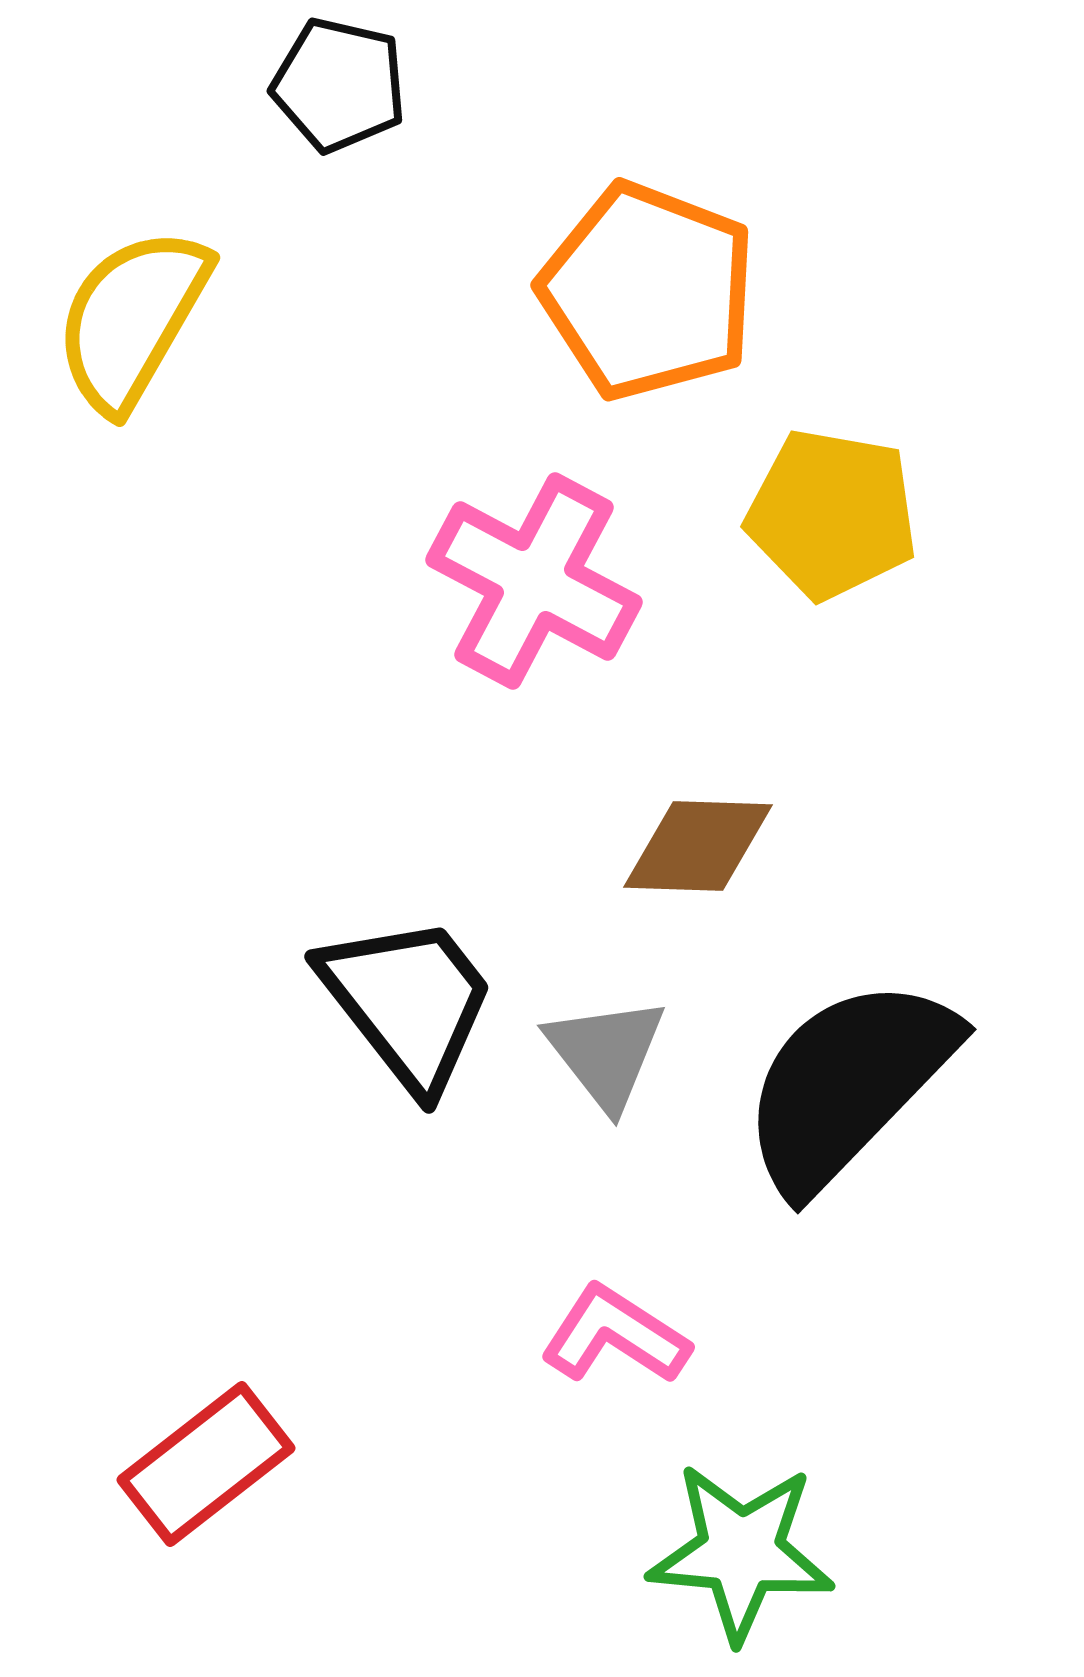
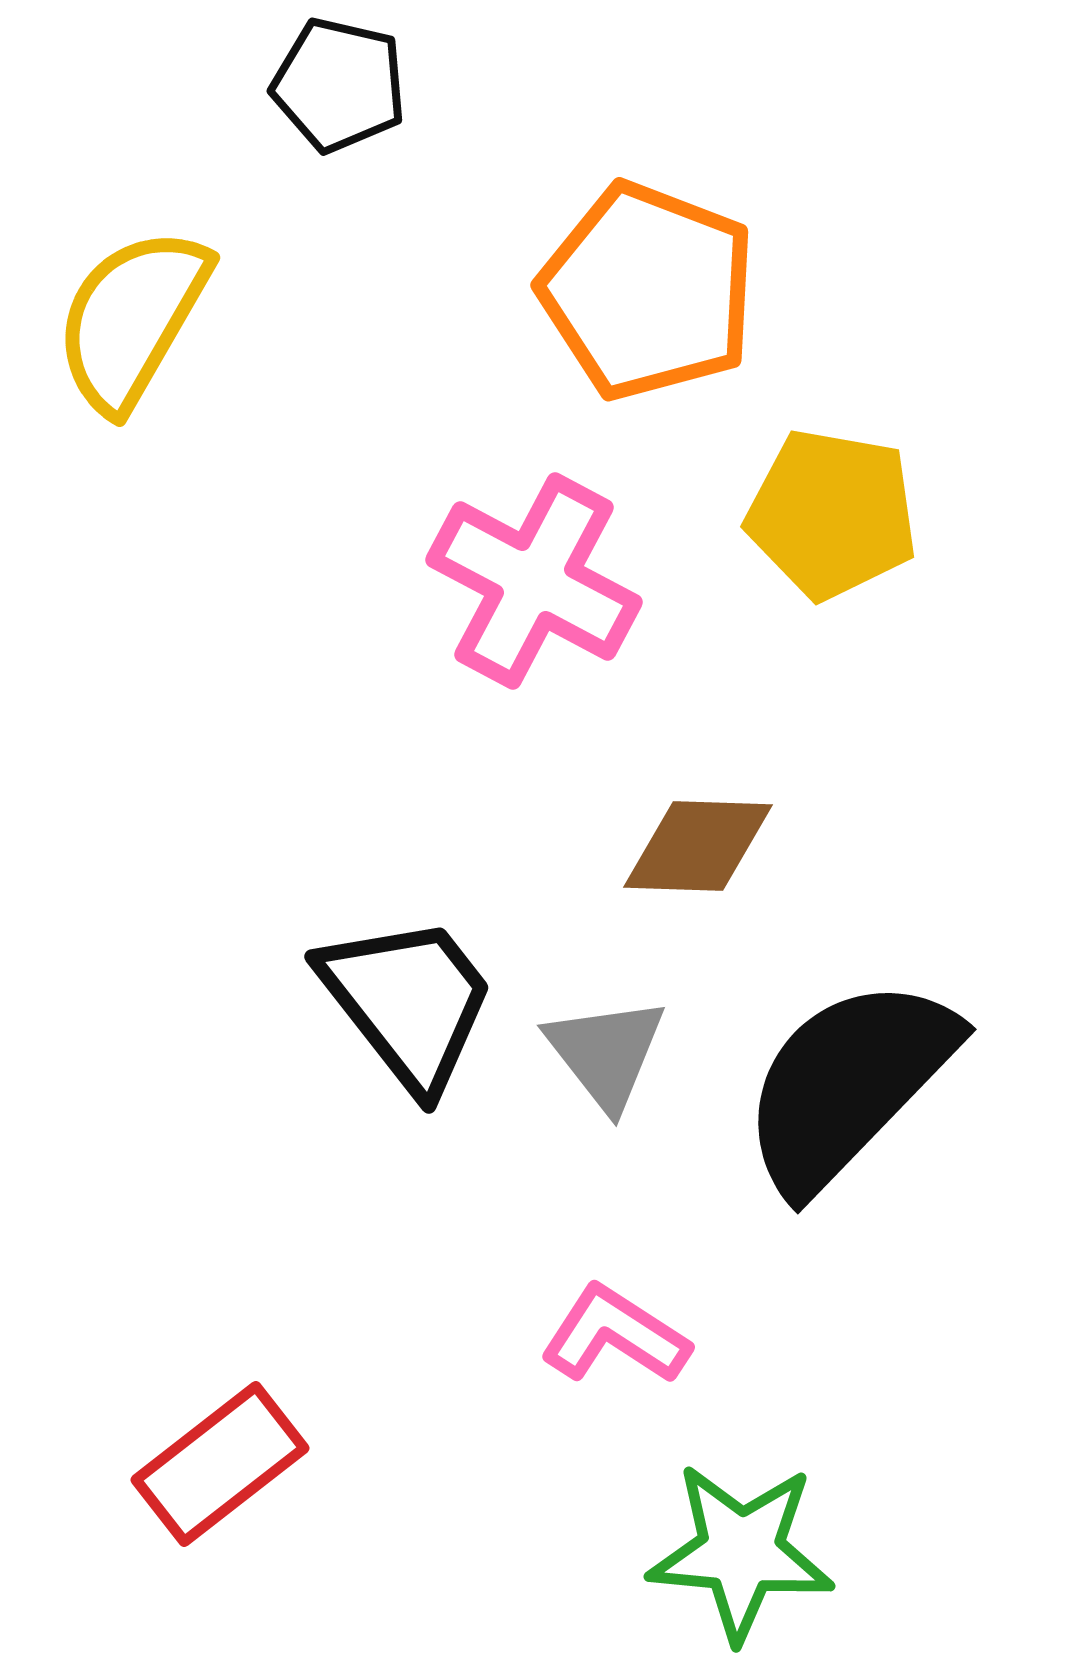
red rectangle: moved 14 px right
